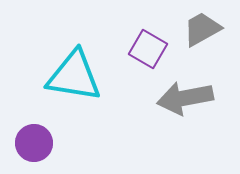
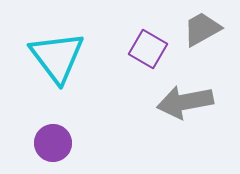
cyan triangle: moved 17 px left, 19 px up; rotated 44 degrees clockwise
gray arrow: moved 4 px down
purple circle: moved 19 px right
